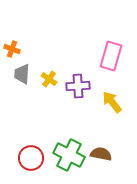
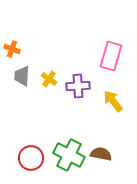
gray trapezoid: moved 2 px down
yellow arrow: moved 1 px right, 1 px up
